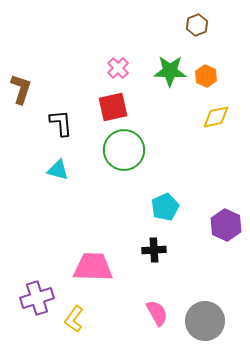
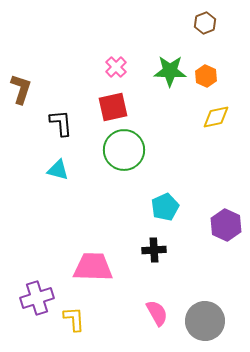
brown hexagon: moved 8 px right, 2 px up
pink cross: moved 2 px left, 1 px up
yellow L-shape: rotated 140 degrees clockwise
